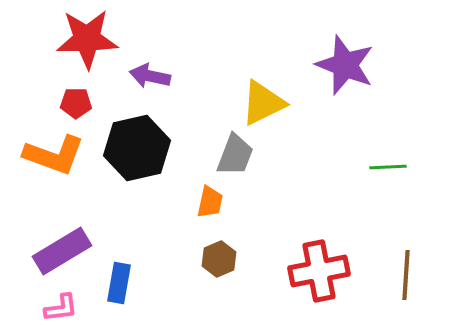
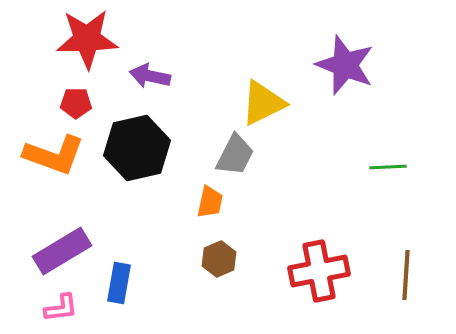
gray trapezoid: rotated 6 degrees clockwise
